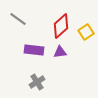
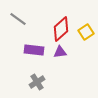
red diamond: moved 3 px down
